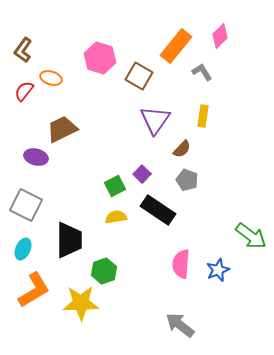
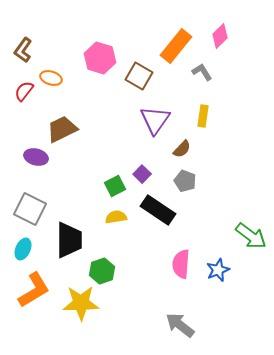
gray pentagon: moved 2 px left, 1 px down
gray square: moved 4 px right, 4 px down
green hexagon: moved 2 px left
